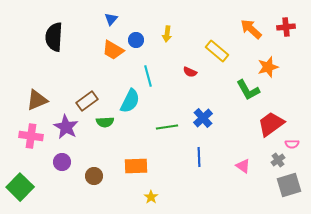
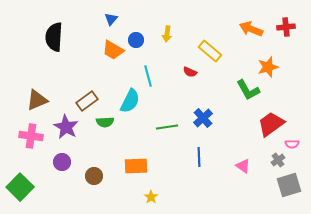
orange arrow: rotated 20 degrees counterclockwise
yellow rectangle: moved 7 px left
